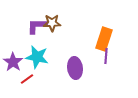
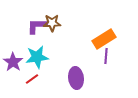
orange rectangle: rotated 40 degrees clockwise
cyan star: rotated 20 degrees counterclockwise
purple ellipse: moved 1 px right, 10 px down
red line: moved 5 px right
